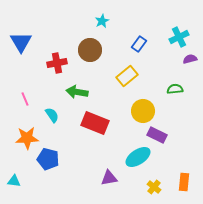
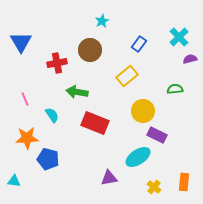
cyan cross: rotated 18 degrees counterclockwise
